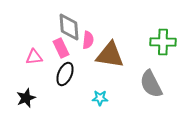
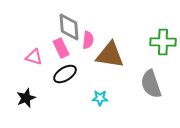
pink triangle: rotated 24 degrees clockwise
black ellipse: rotated 35 degrees clockwise
gray semicircle: rotated 8 degrees clockwise
